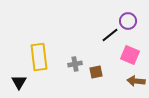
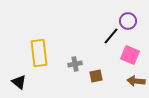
black line: moved 1 px right, 1 px down; rotated 12 degrees counterclockwise
yellow rectangle: moved 4 px up
brown square: moved 4 px down
black triangle: rotated 21 degrees counterclockwise
